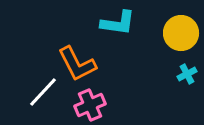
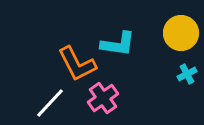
cyan L-shape: moved 21 px down
white line: moved 7 px right, 11 px down
pink cross: moved 13 px right, 7 px up; rotated 12 degrees counterclockwise
